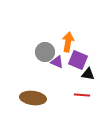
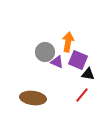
red line: rotated 56 degrees counterclockwise
